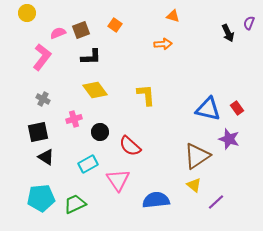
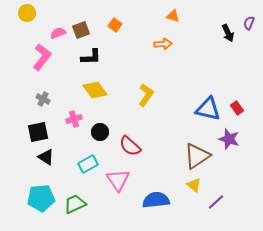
yellow L-shape: rotated 40 degrees clockwise
